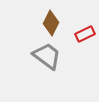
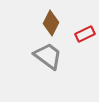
gray trapezoid: moved 1 px right
